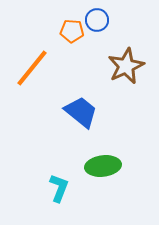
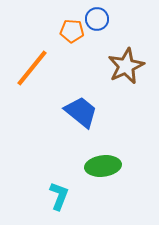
blue circle: moved 1 px up
cyan L-shape: moved 8 px down
